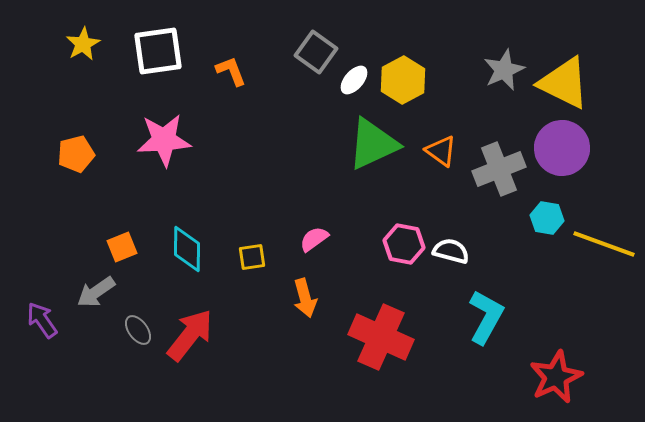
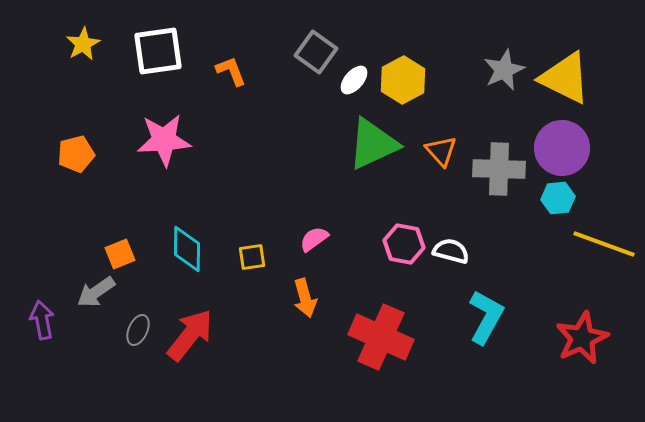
yellow triangle: moved 1 px right, 5 px up
orange triangle: rotated 12 degrees clockwise
gray cross: rotated 24 degrees clockwise
cyan hexagon: moved 11 px right, 20 px up; rotated 16 degrees counterclockwise
orange square: moved 2 px left, 7 px down
purple arrow: rotated 24 degrees clockwise
gray ellipse: rotated 60 degrees clockwise
red star: moved 26 px right, 39 px up
